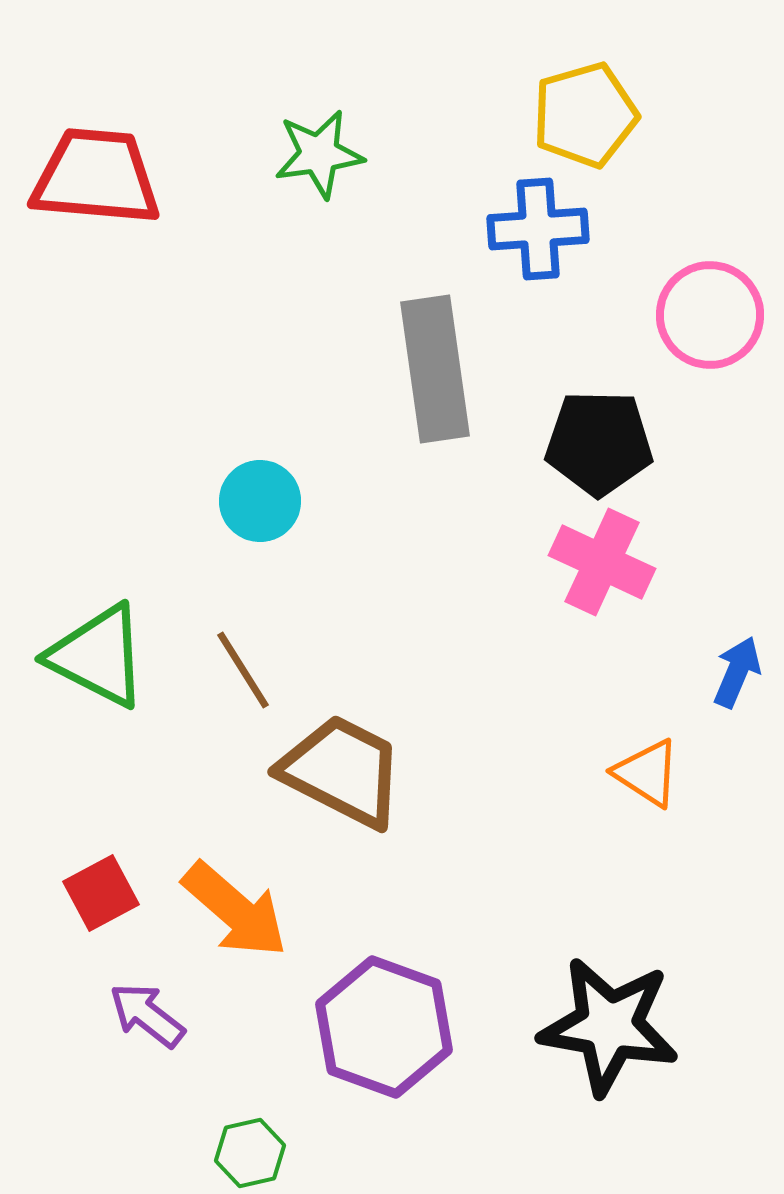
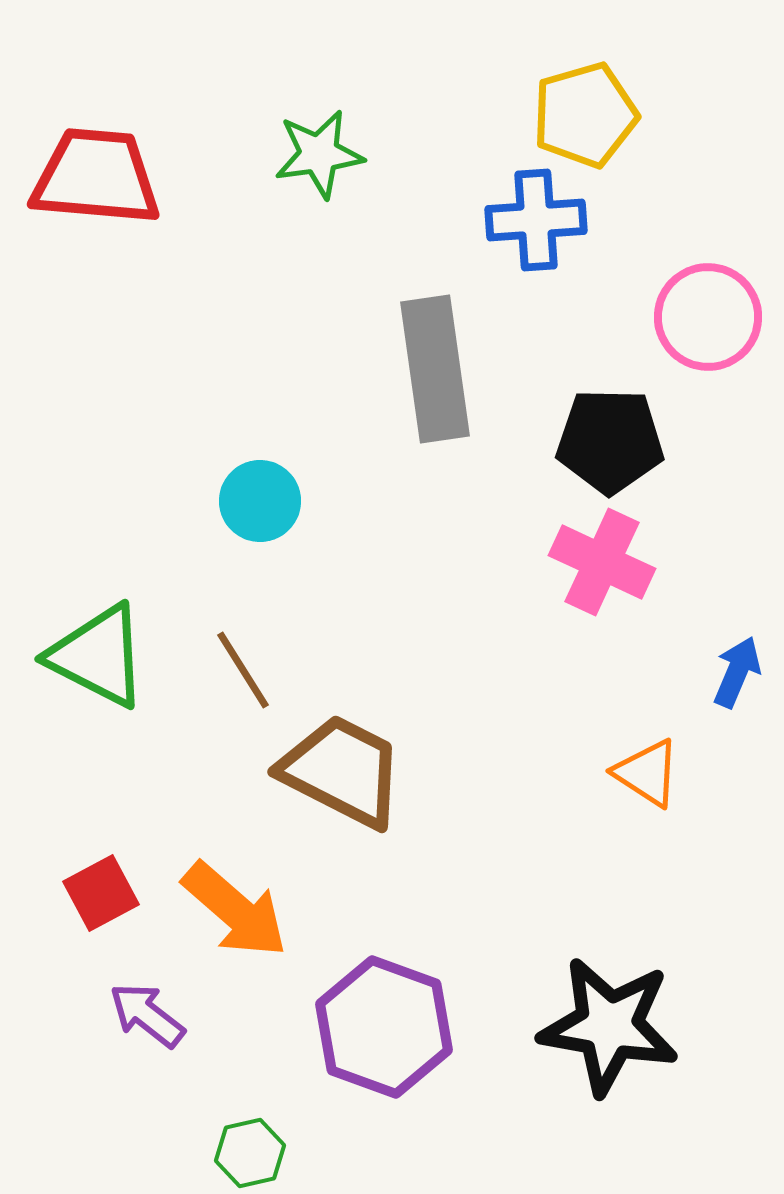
blue cross: moved 2 px left, 9 px up
pink circle: moved 2 px left, 2 px down
black pentagon: moved 11 px right, 2 px up
